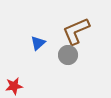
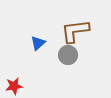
brown L-shape: moved 1 px left; rotated 16 degrees clockwise
